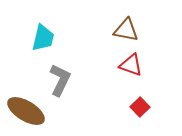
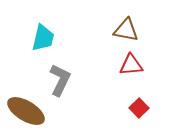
red triangle: rotated 25 degrees counterclockwise
red square: moved 1 px left, 1 px down
